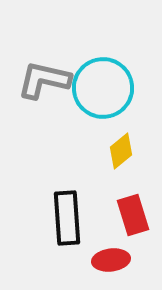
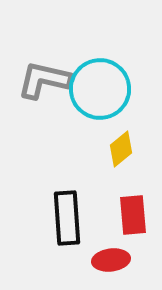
cyan circle: moved 3 px left, 1 px down
yellow diamond: moved 2 px up
red rectangle: rotated 12 degrees clockwise
